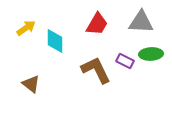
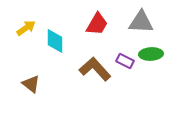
brown L-shape: moved 1 px left, 1 px up; rotated 16 degrees counterclockwise
